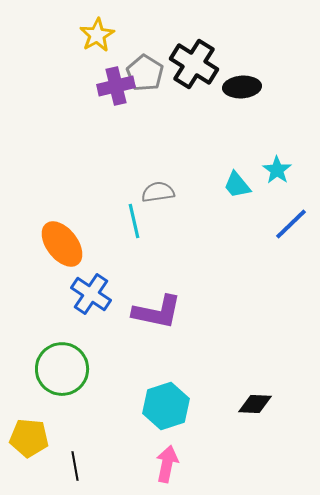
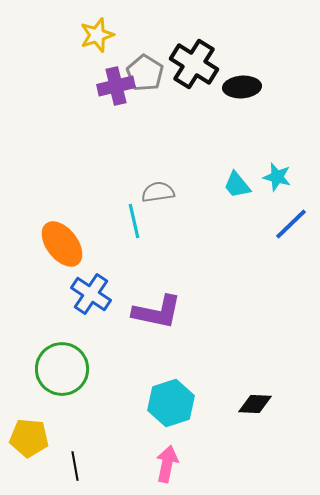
yellow star: rotated 12 degrees clockwise
cyan star: moved 7 px down; rotated 20 degrees counterclockwise
cyan hexagon: moved 5 px right, 3 px up
